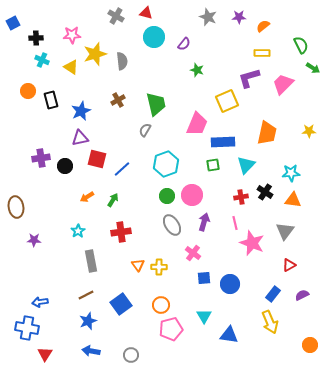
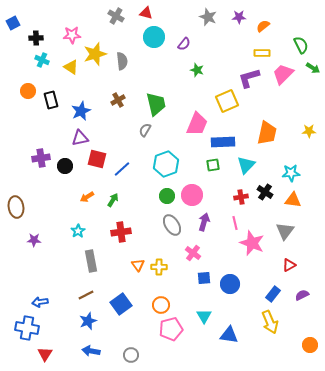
pink trapezoid at (283, 84): moved 10 px up
